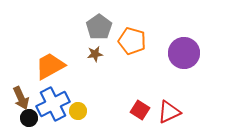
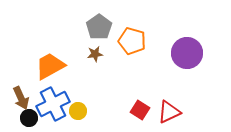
purple circle: moved 3 px right
